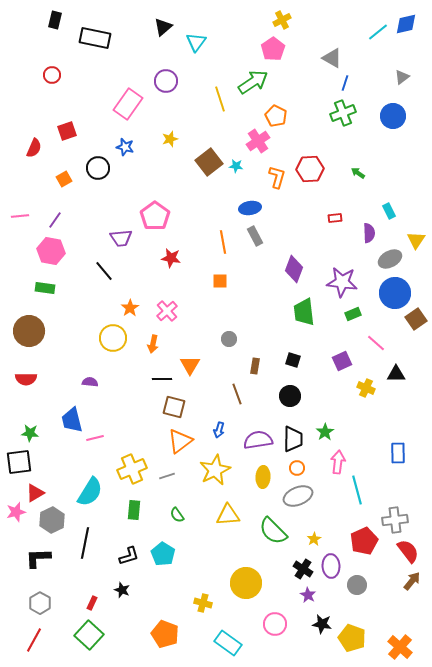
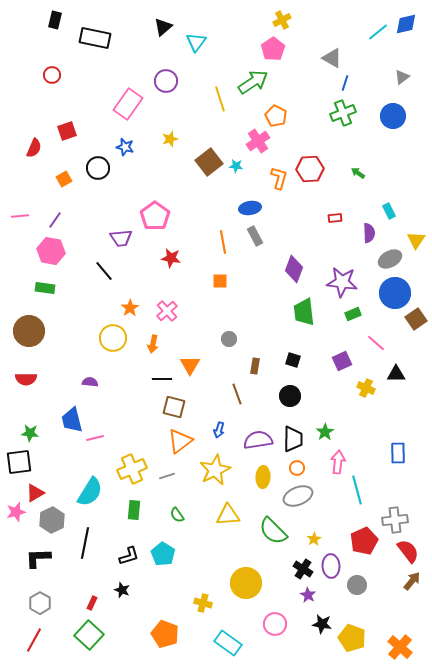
orange L-shape at (277, 177): moved 2 px right, 1 px down
